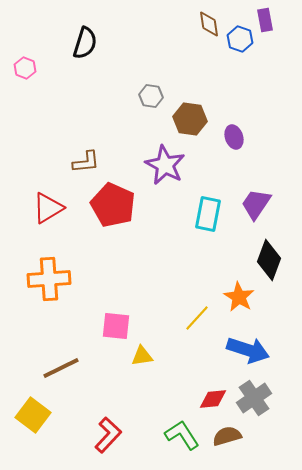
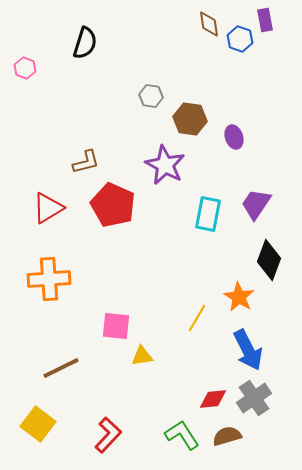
brown L-shape: rotated 8 degrees counterclockwise
yellow line: rotated 12 degrees counterclockwise
blue arrow: rotated 45 degrees clockwise
yellow square: moved 5 px right, 9 px down
